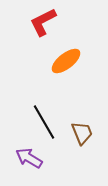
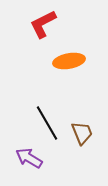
red L-shape: moved 2 px down
orange ellipse: moved 3 px right; rotated 28 degrees clockwise
black line: moved 3 px right, 1 px down
